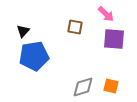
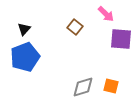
brown square: rotated 28 degrees clockwise
black triangle: moved 1 px right, 2 px up
purple square: moved 7 px right
blue pentagon: moved 9 px left, 1 px down; rotated 12 degrees counterclockwise
